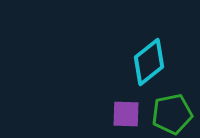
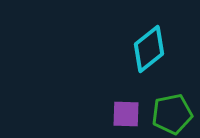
cyan diamond: moved 13 px up
